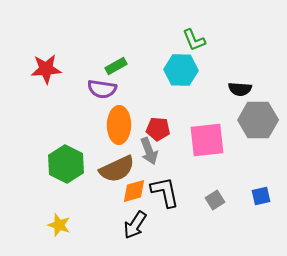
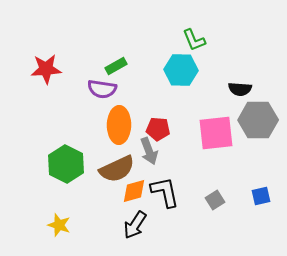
pink square: moved 9 px right, 7 px up
